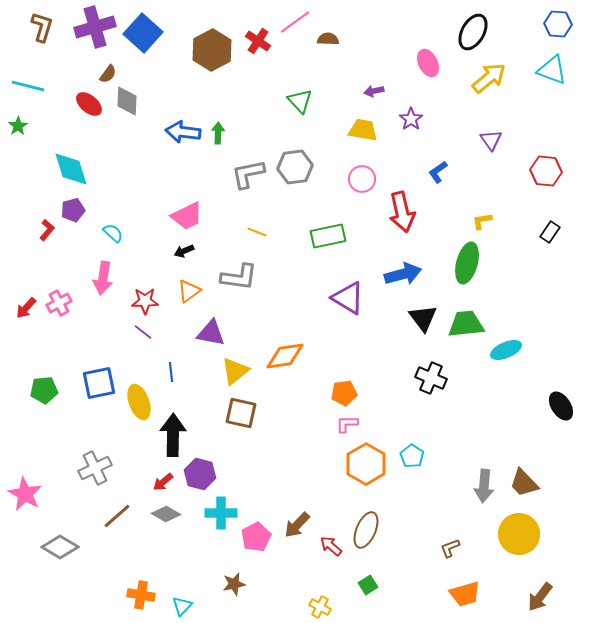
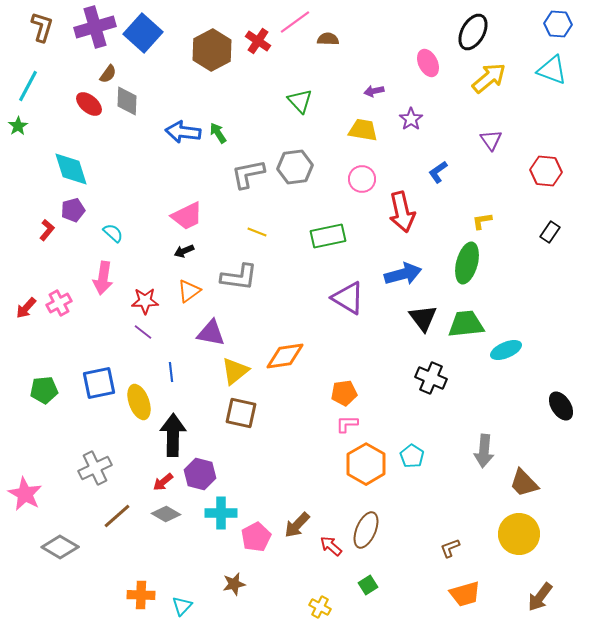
cyan line at (28, 86): rotated 76 degrees counterclockwise
green arrow at (218, 133): rotated 35 degrees counterclockwise
gray arrow at (484, 486): moved 35 px up
orange cross at (141, 595): rotated 8 degrees counterclockwise
